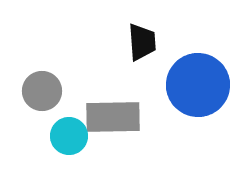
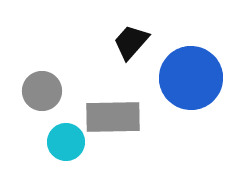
black trapezoid: moved 11 px left; rotated 135 degrees counterclockwise
blue circle: moved 7 px left, 7 px up
cyan circle: moved 3 px left, 6 px down
